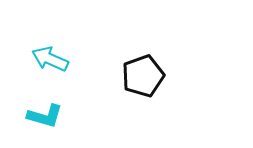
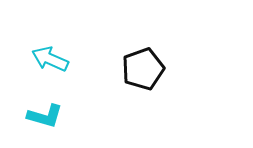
black pentagon: moved 7 px up
